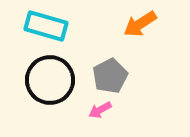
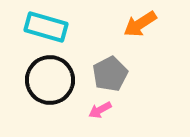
cyan rectangle: moved 1 px down
gray pentagon: moved 2 px up
